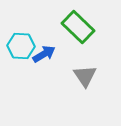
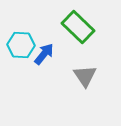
cyan hexagon: moved 1 px up
blue arrow: rotated 20 degrees counterclockwise
